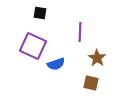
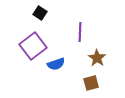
black square: rotated 24 degrees clockwise
purple square: rotated 28 degrees clockwise
brown square: rotated 28 degrees counterclockwise
